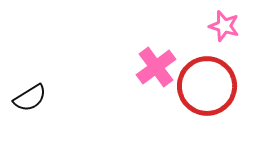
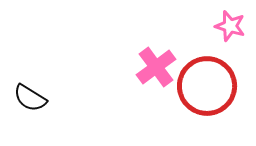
pink star: moved 6 px right
black semicircle: rotated 64 degrees clockwise
